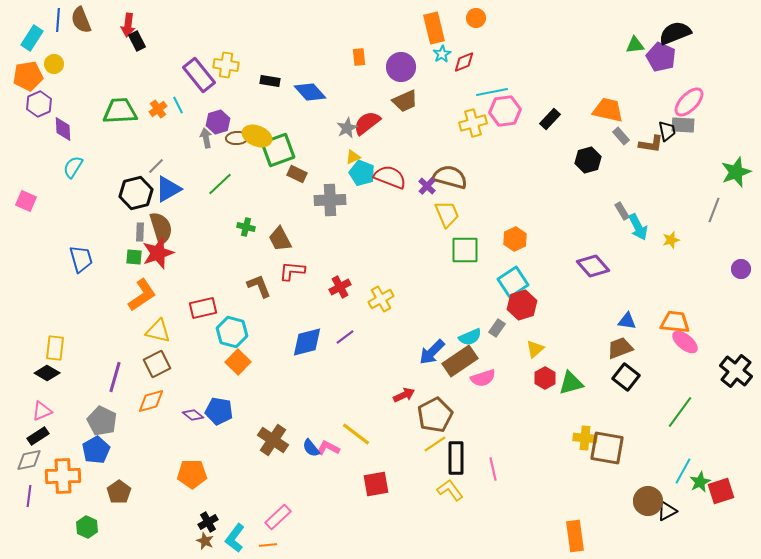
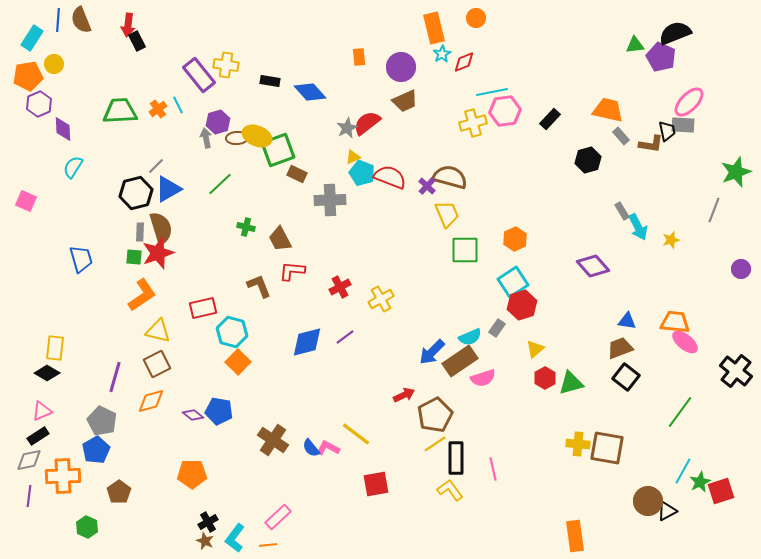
yellow cross at (585, 438): moved 7 px left, 6 px down
